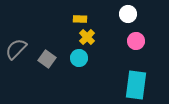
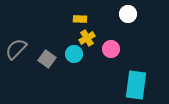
yellow cross: moved 1 px down; rotated 14 degrees clockwise
pink circle: moved 25 px left, 8 px down
cyan circle: moved 5 px left, 4 px up
